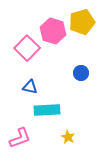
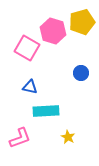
pink square: rotated 15 degrees counterclockwise
cyan rectangle: moved 1 px left, 1 px down
